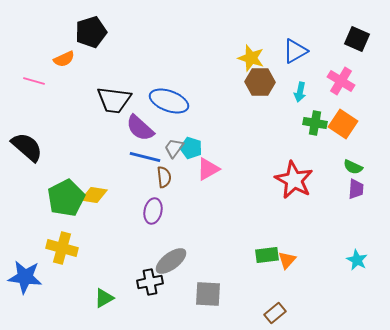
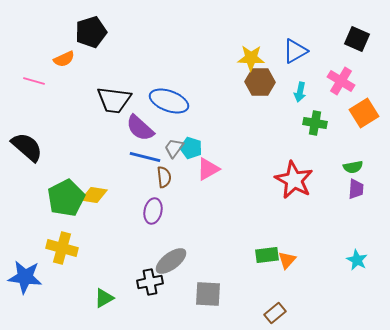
yellow star: rotated 16 degrees counterclockwise
orange square: moved 21 px right, 11 px up; rotated 24 degrees clockwise
green semicircle: rotated 36 degrees counterclockwise
